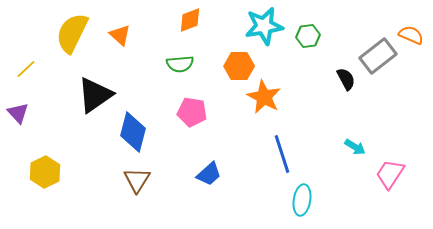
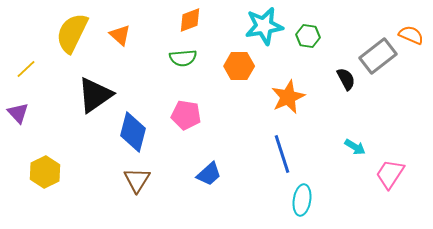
green hexagon: rotated 15 degrees clockwise
green semicircle: moved 3 px right, 6 px up
orange star: moved 24 px right; rotated 20 degrees clockwise
pink pentagon: moved 6 px left, 3 px down
